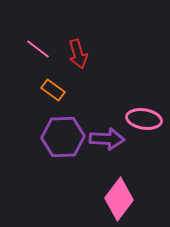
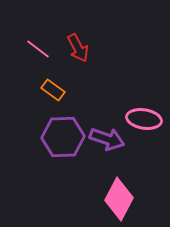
red arrow: moved 6 px up; rotated 12 degrees counterclockwise
purple arrow: rotated 16 degrees clockwise
pink diamond: rotated 9 degrees counterclockwise
